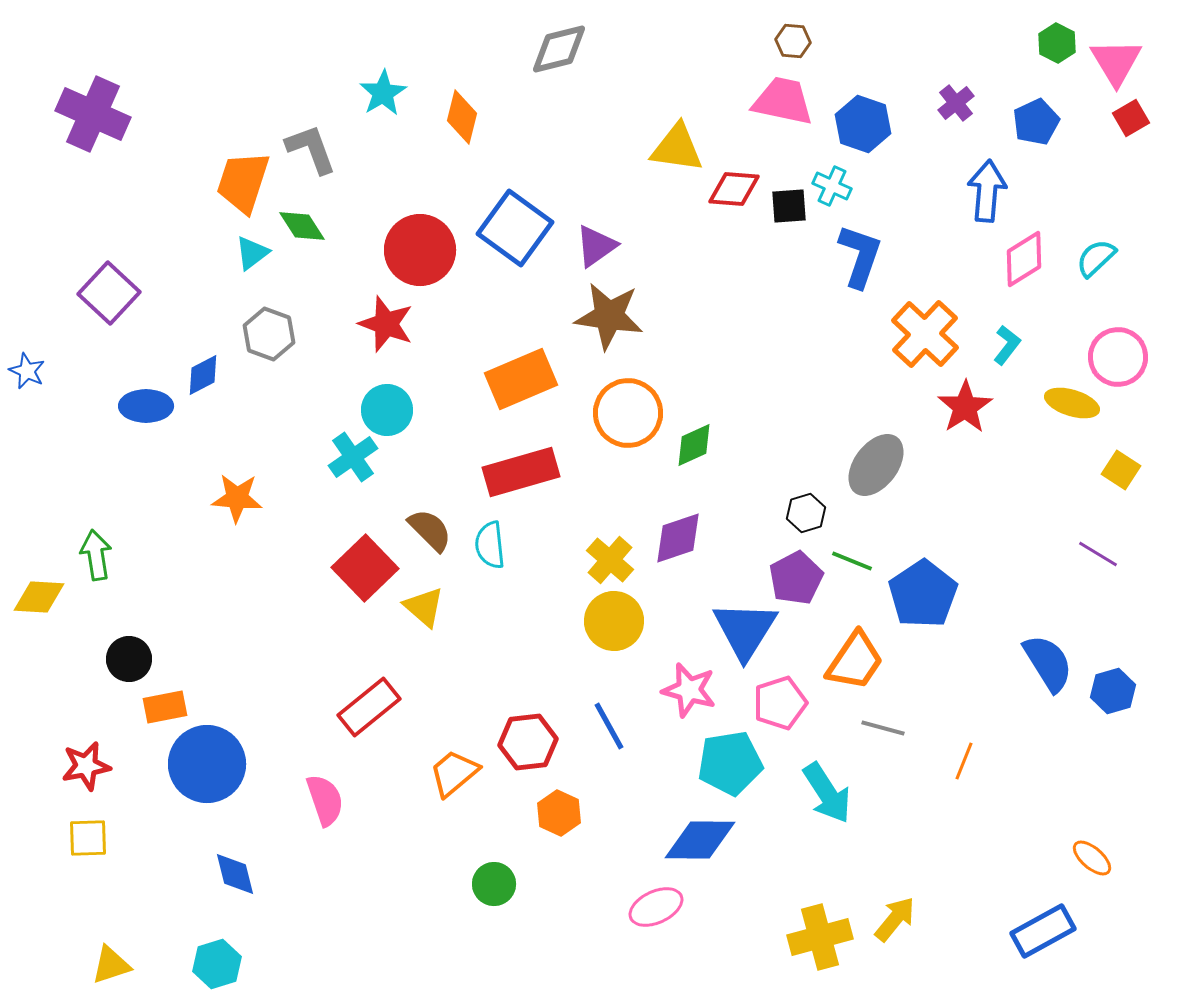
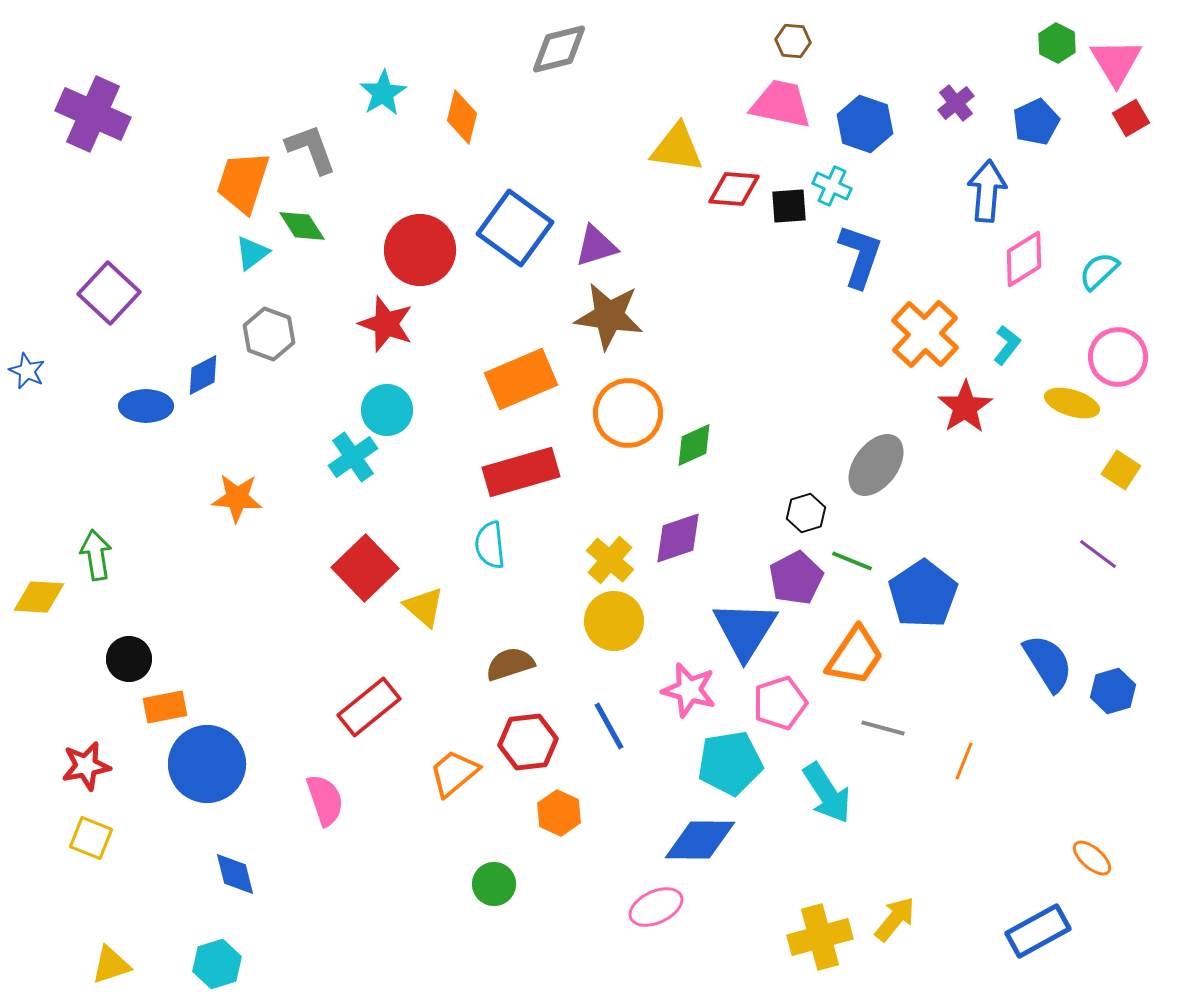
pink trapezoid at (783, 101): moved 2 px left, 3 px down
blue hexagon at (863, 124): moved 2 px right
purple triangle at (596, 246): rotated 18 degrees clockwise
cyan semicircle at (1096, 258): moved 3 px right, 13 px down
brown semicircle at (430, 530): moved 80 px right, 134 px down; rotated 63 degrees counterclockwise
purple line at (1098, 554): rotated 6 degrees clockwise
orange trapezoid at (855, 661): moved 5 px up
yellow square at (88, 838): moved 3 px right; rotated 24 degrees clockwise
blue rectangle at (1043, 931): moved 5 px left
